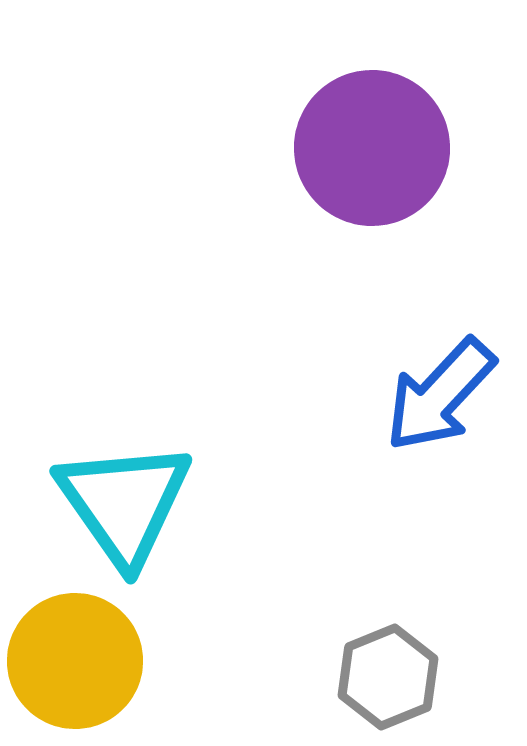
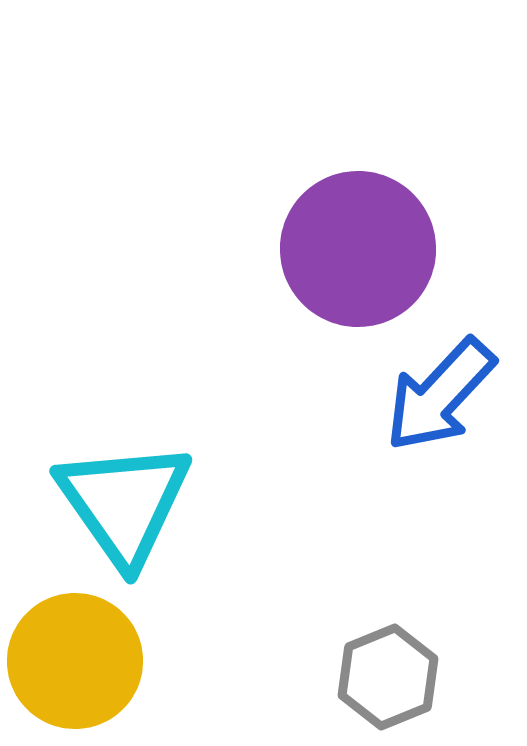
purple circle: moved 14 px left, 101 px down
